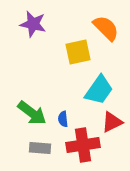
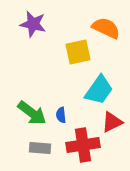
orange semicircle: rotated 20 degrees counterclockwise
blue semicircle: moved 2 px left, 4 px up
